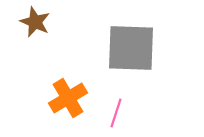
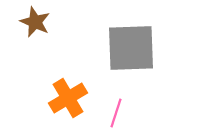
gray square: rotated 4 degrees counterclockwise
